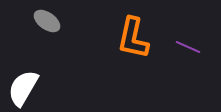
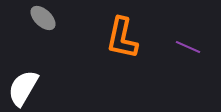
gray ellipse: moved 4 px left, 3 px up; rotated 8 degrees clockwise
orange L-shape: moved 11 px left
